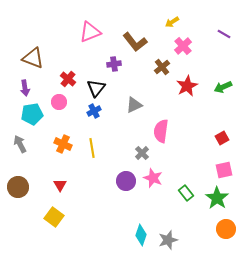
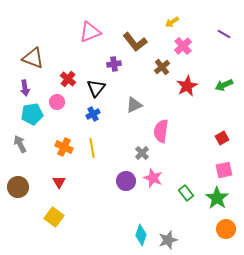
green arrow: moved 1 px right, 2 px up
pink circle: moved 2 px left
blue cross: moved 1 px left, 3 px down
orange cross: moved 1 px right, 3 px down
red triangle: moved 1 px left, 3 px up
